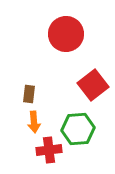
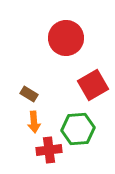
red circle: moved 4 px down
red square: rotated 8 degrees clockwise
brown rectangle: rotated 66 degrees counterclockwise
